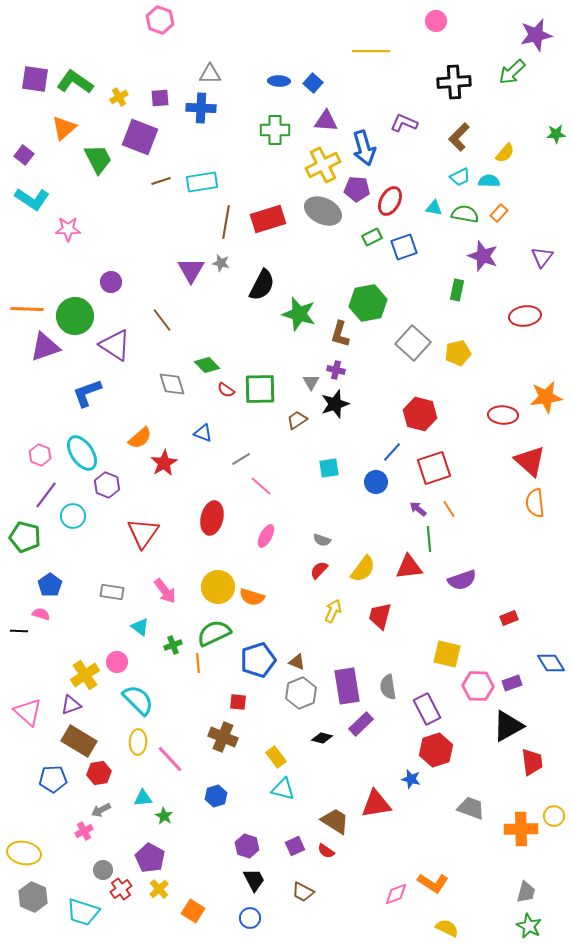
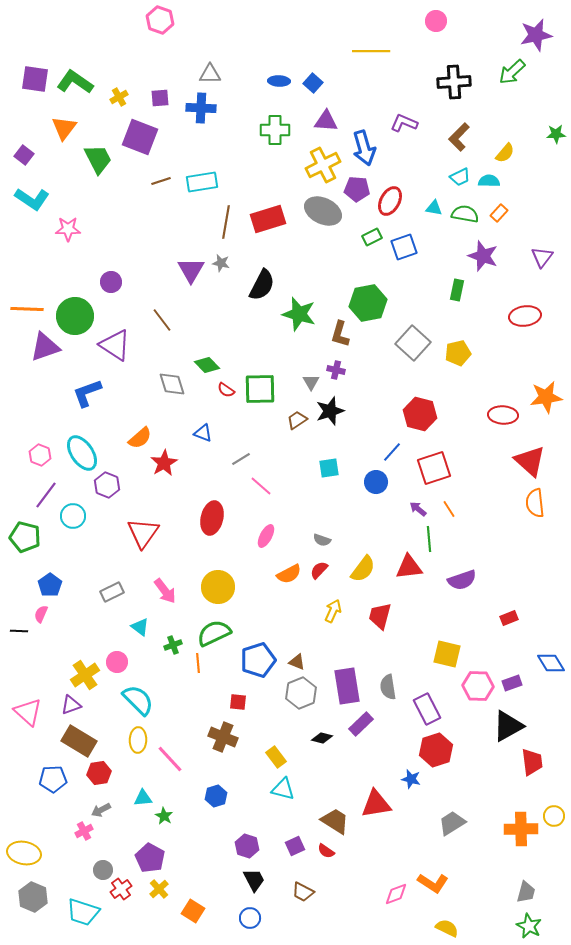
orange triangle at (64, 128): rotated 12 degrees counterclockwise
black star at (335, 404): moved 5 px left, 7 px down
gray rectangle at (112, 592): rotated 35 degrees counterclockwise
orange semicircle at (252, 597): moved 37 px right, 23 px up; rotated 45 degrees counterclockwise
pink semicircle at (41, 614): rotated 84 degrees counterclockwise
yellow ellipse at (138, 742): moved 2 px up
gray trapezoid at (471, 808): moved 19 px left, 15 px down; rotated 52 degrees counterclockwise
